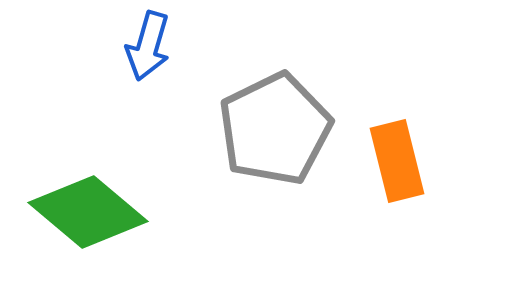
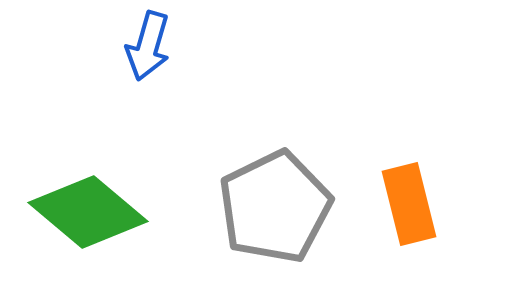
gray pentagon: moved 78 px down
orange rectangle: moved 12 px right, 43 px down
